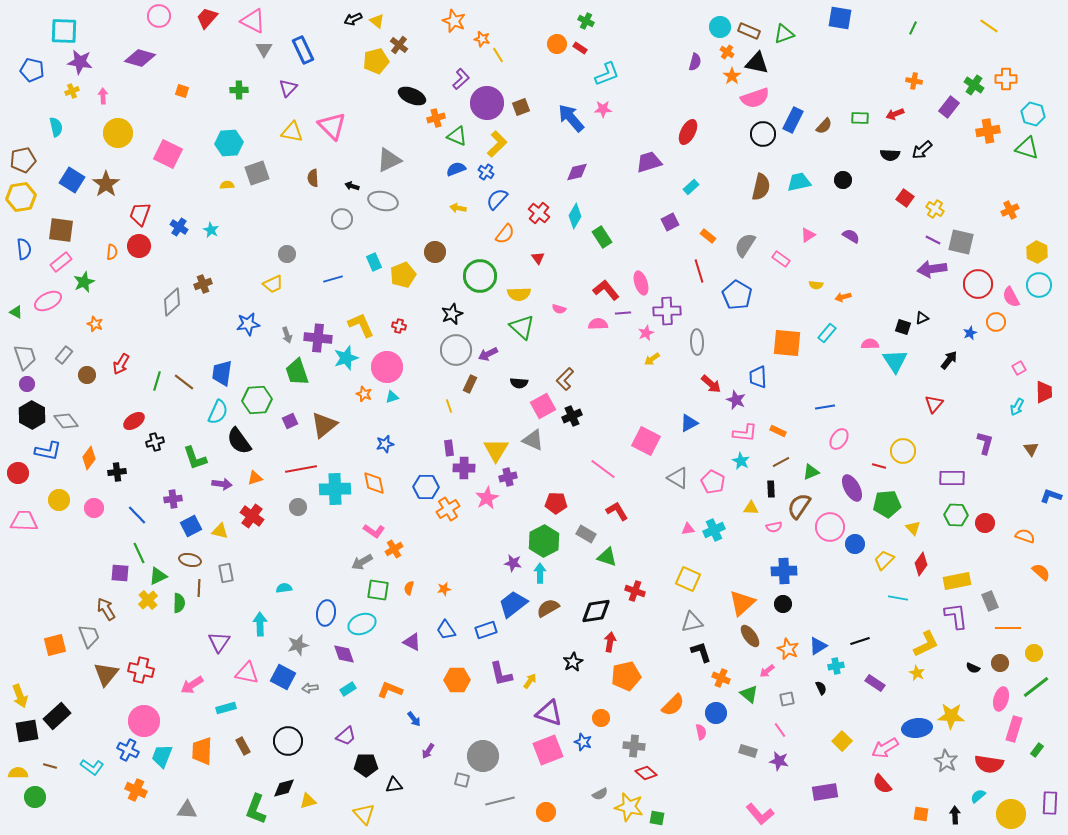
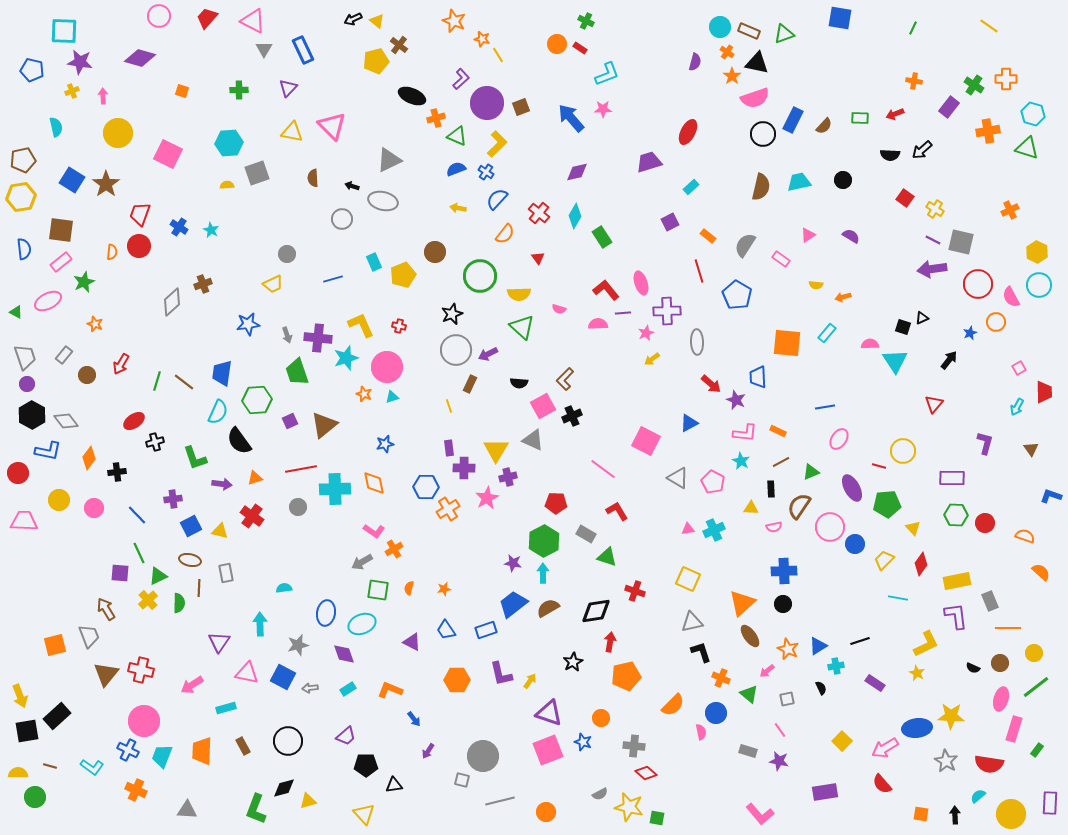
cyan arrow at (540, 573): moved 3 px right
